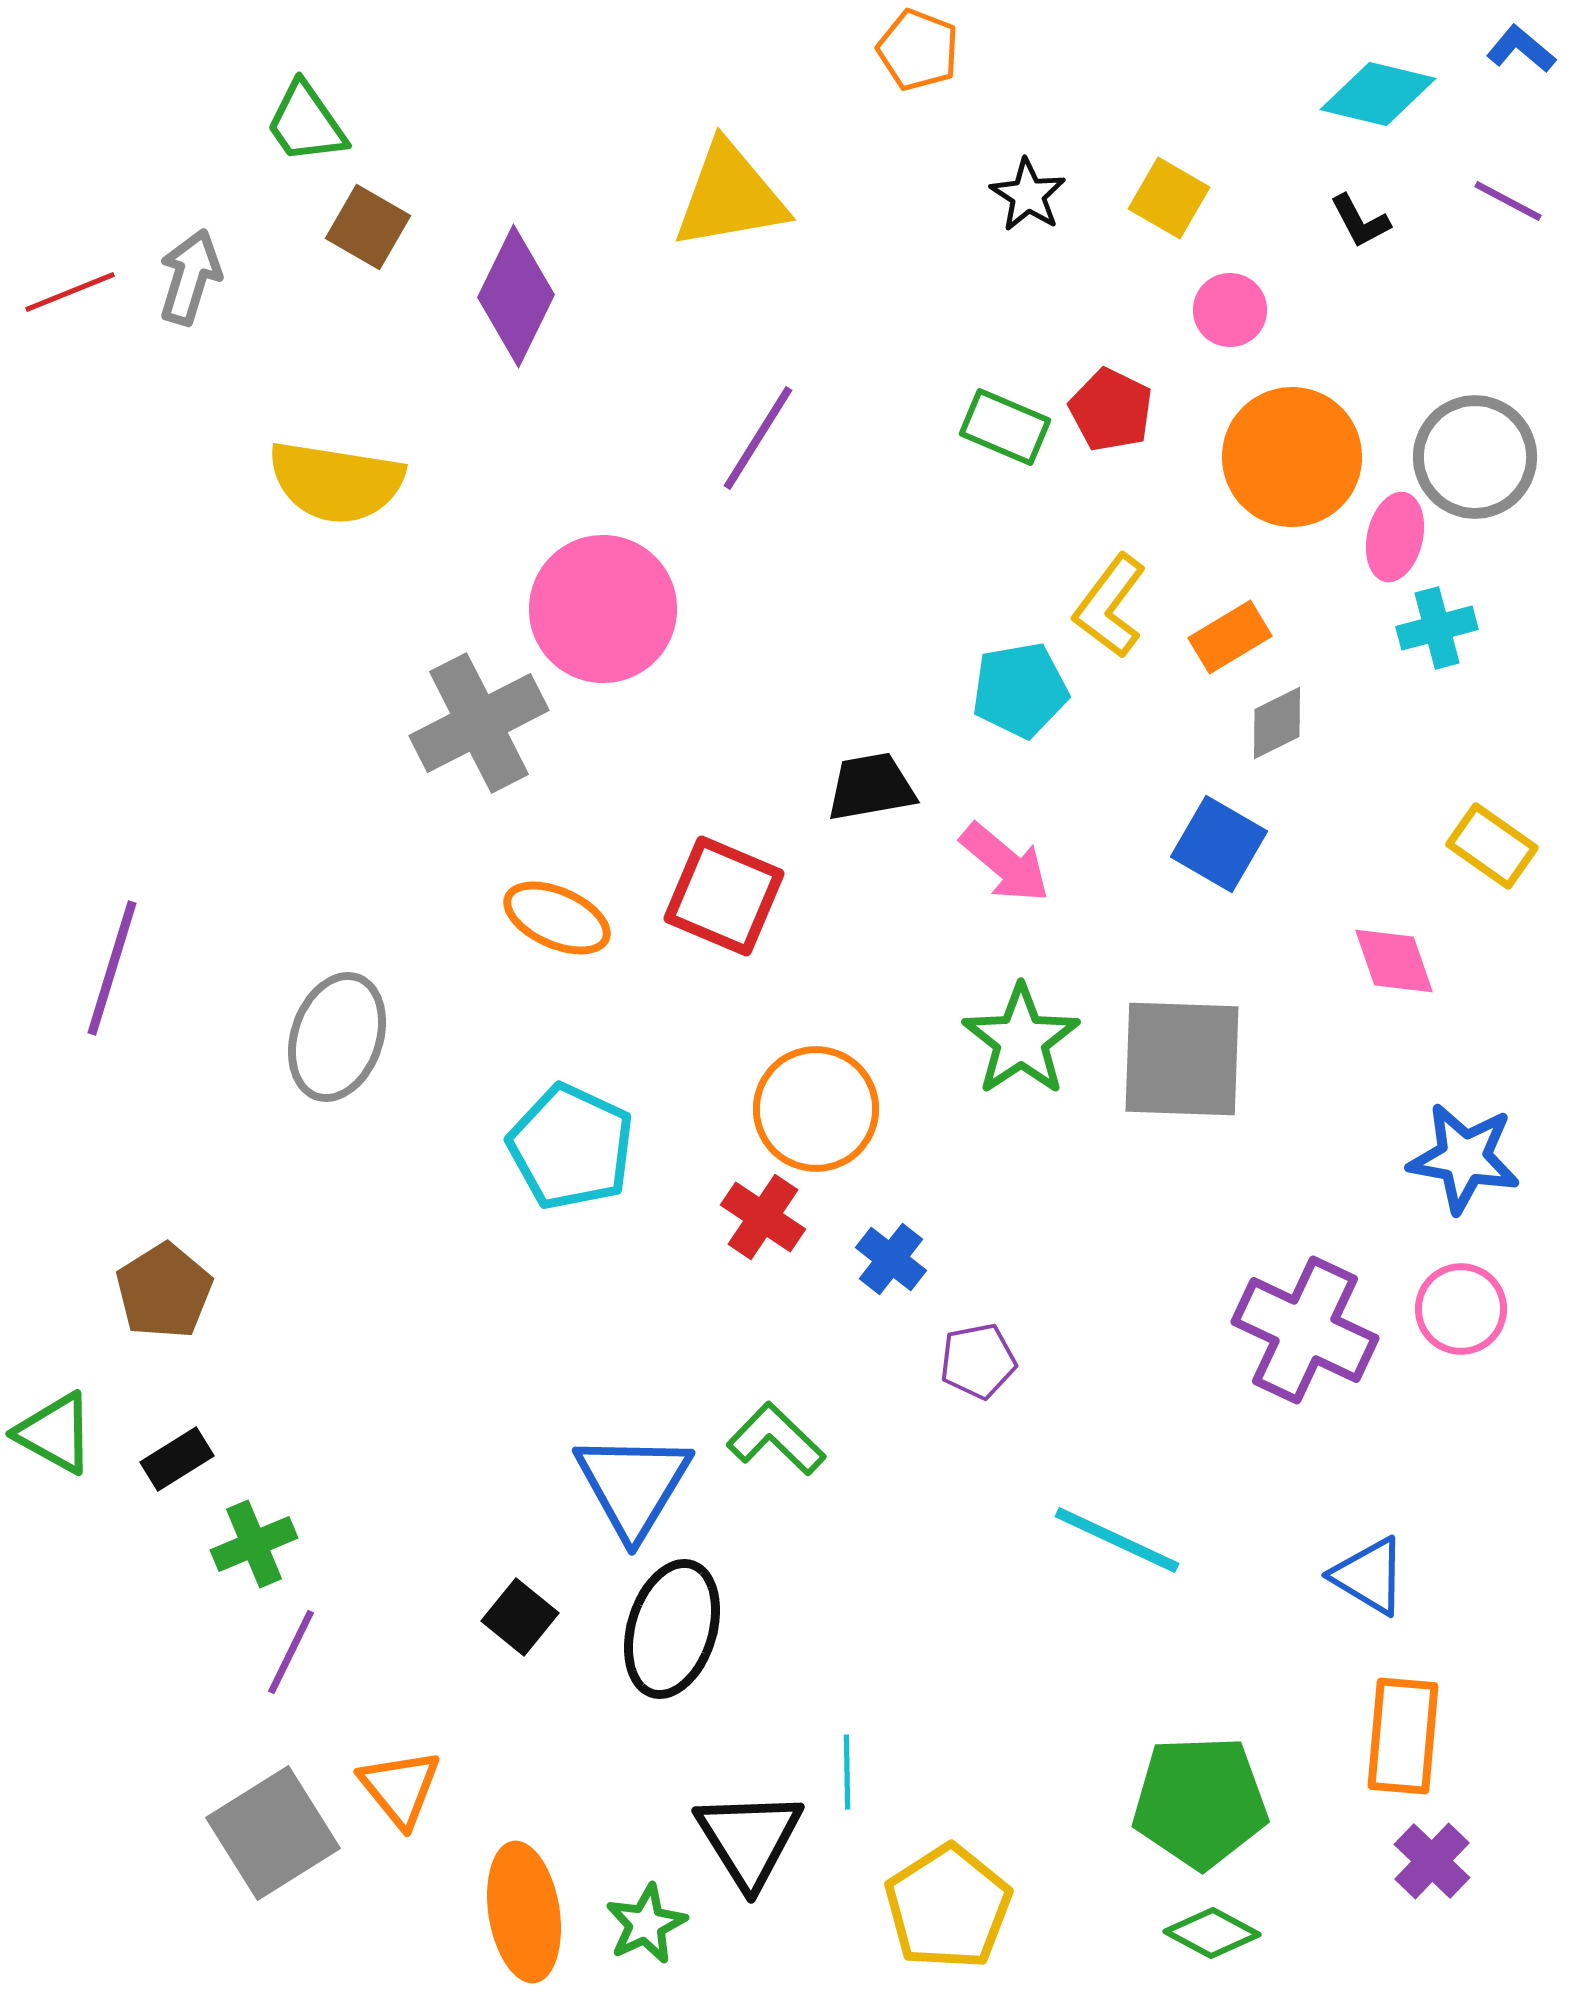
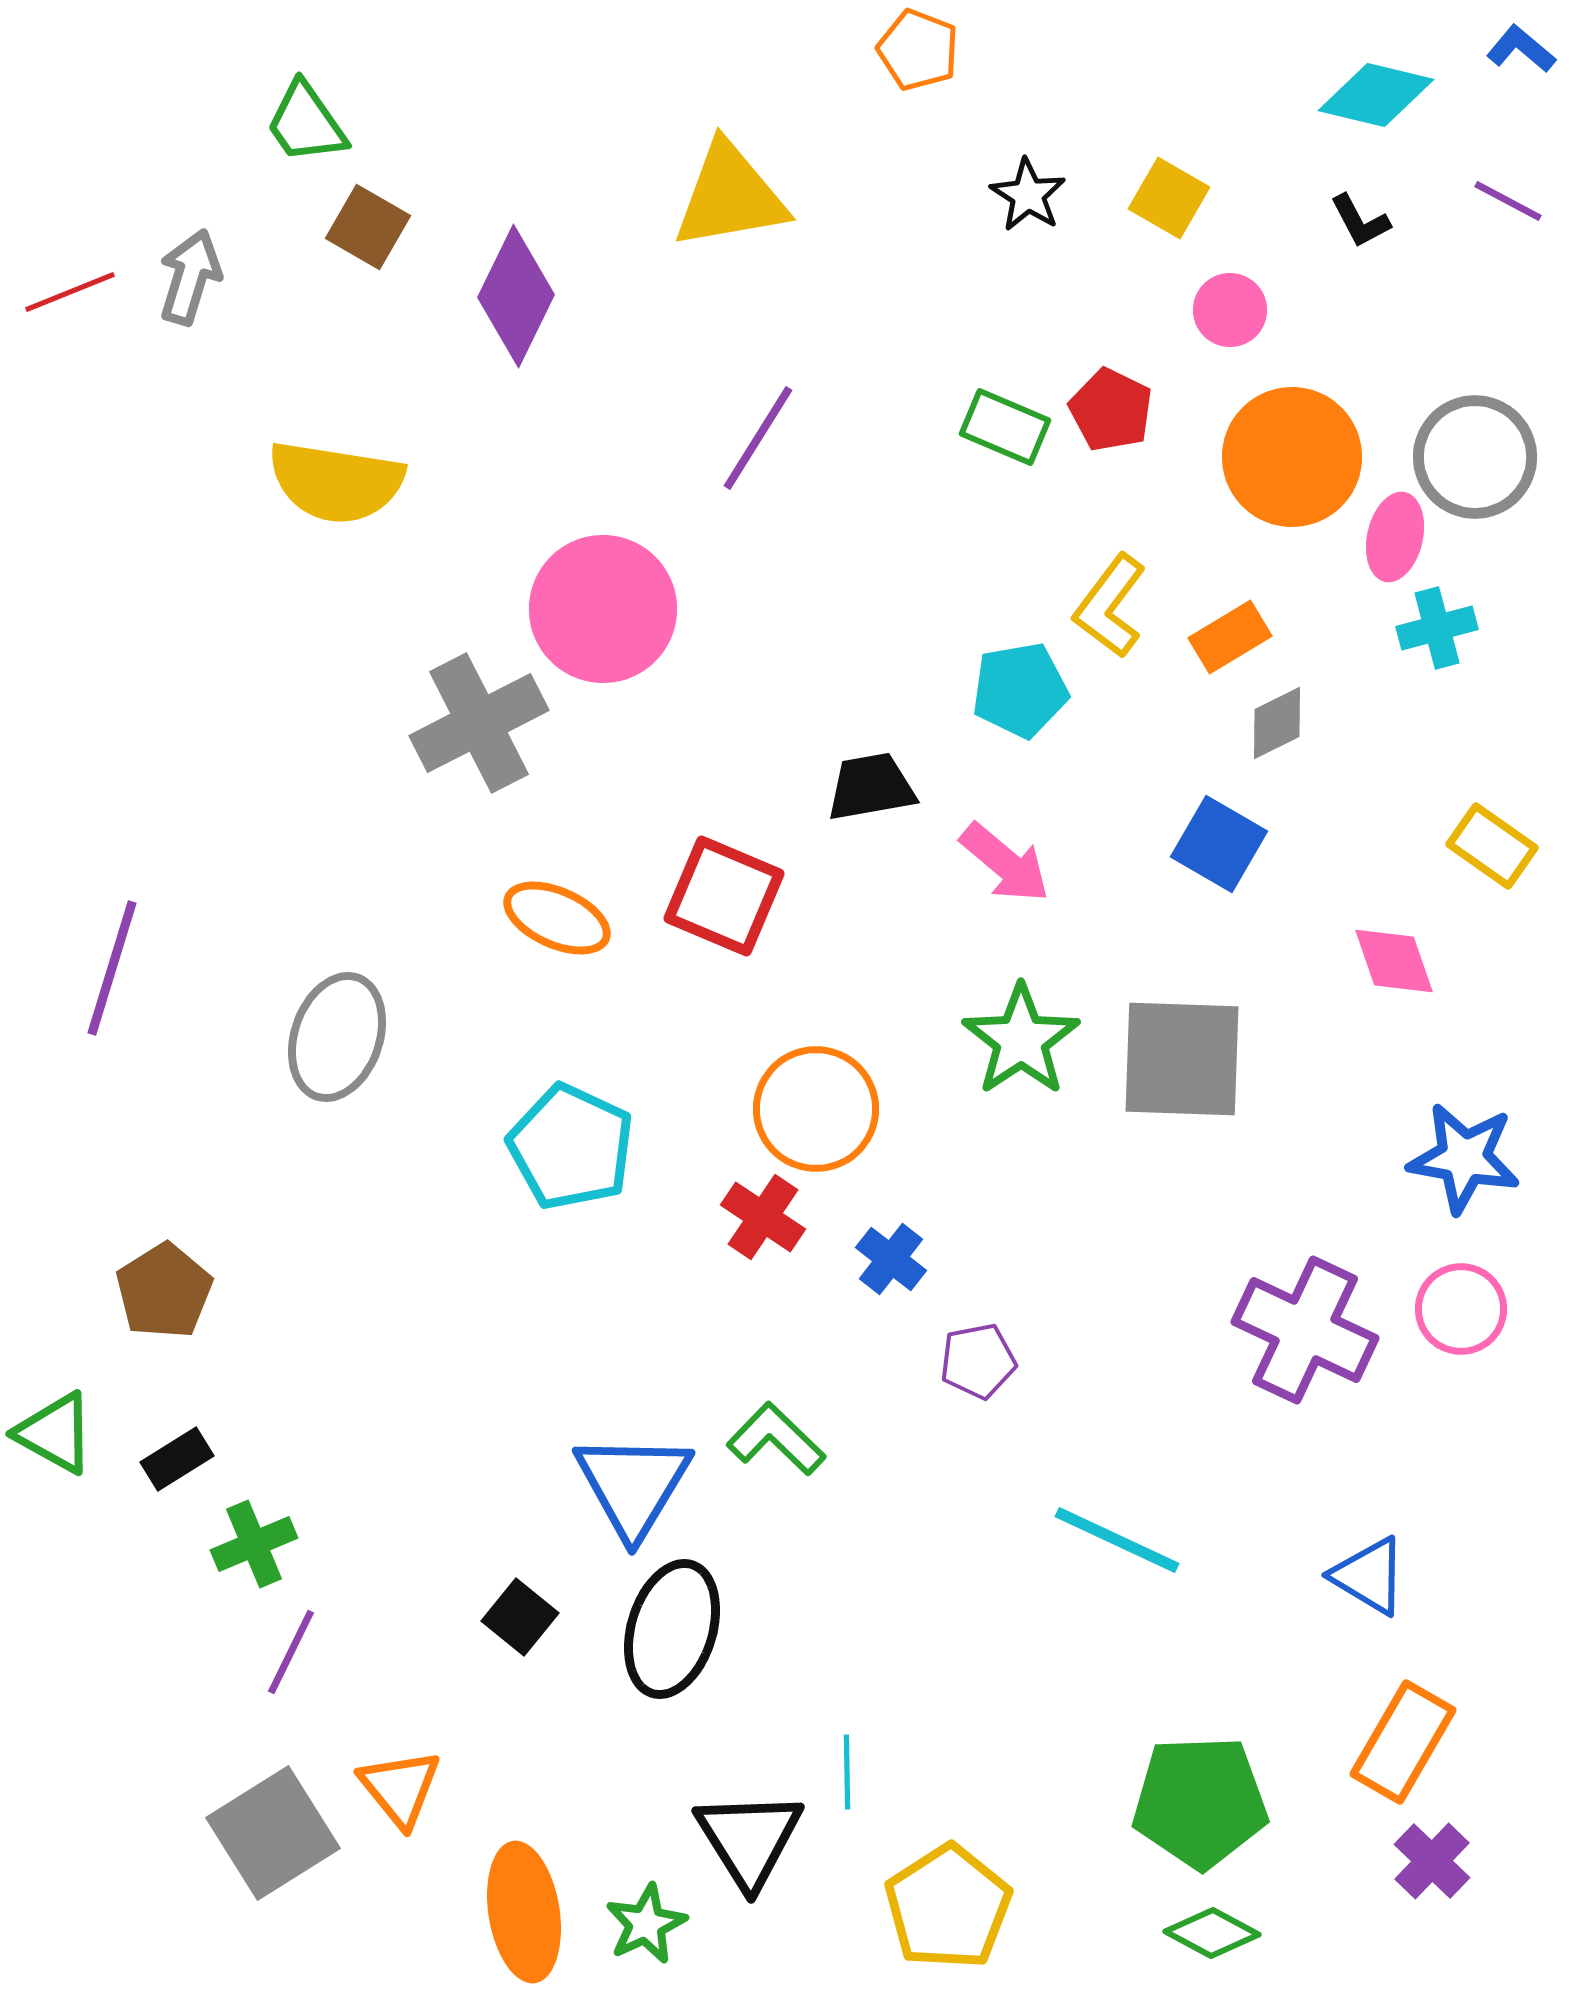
cyan diamond at (1378, 94): moved 2 px left, 1 px down
orange rectangle at (1403, 1736): moved 6 px down; rotated 25 degrees clockwise
